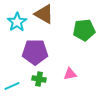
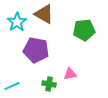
purple pentagon: moved 1 px right, 2 px up; rotated 10 degrees clockwise
green cross: moved 10 px right, 5 px down
